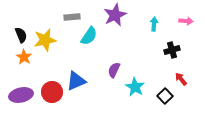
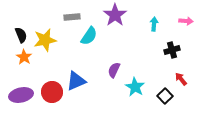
purple star: rotated 10 degrees counterclockwise
